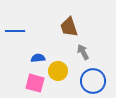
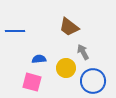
brown trapezoid: rotated 35 degrees counterclockwise
blue semicircle: moved 1 px right, 1 px down
yellow circle: moved 8 px right, 3 px up
pink square: moved 3 px left, 1 px up
